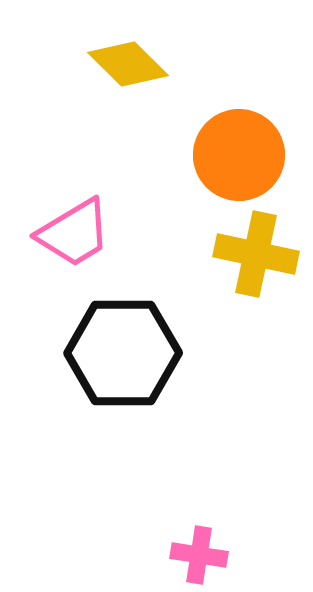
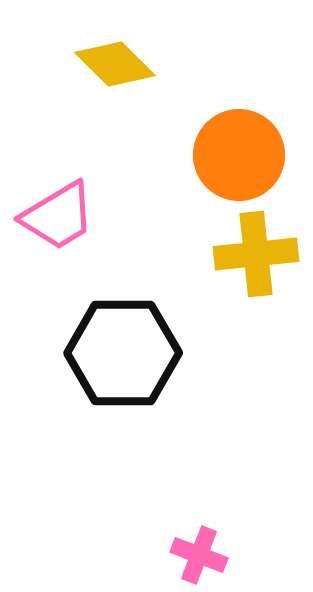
yellow diamond: moved 13 px left
pink trapezoid: moved 16 px left, 17 px up
yellow cross: rotated 18 degrees counterclockwise
pink cross: rotated 12 degrees clockwise
